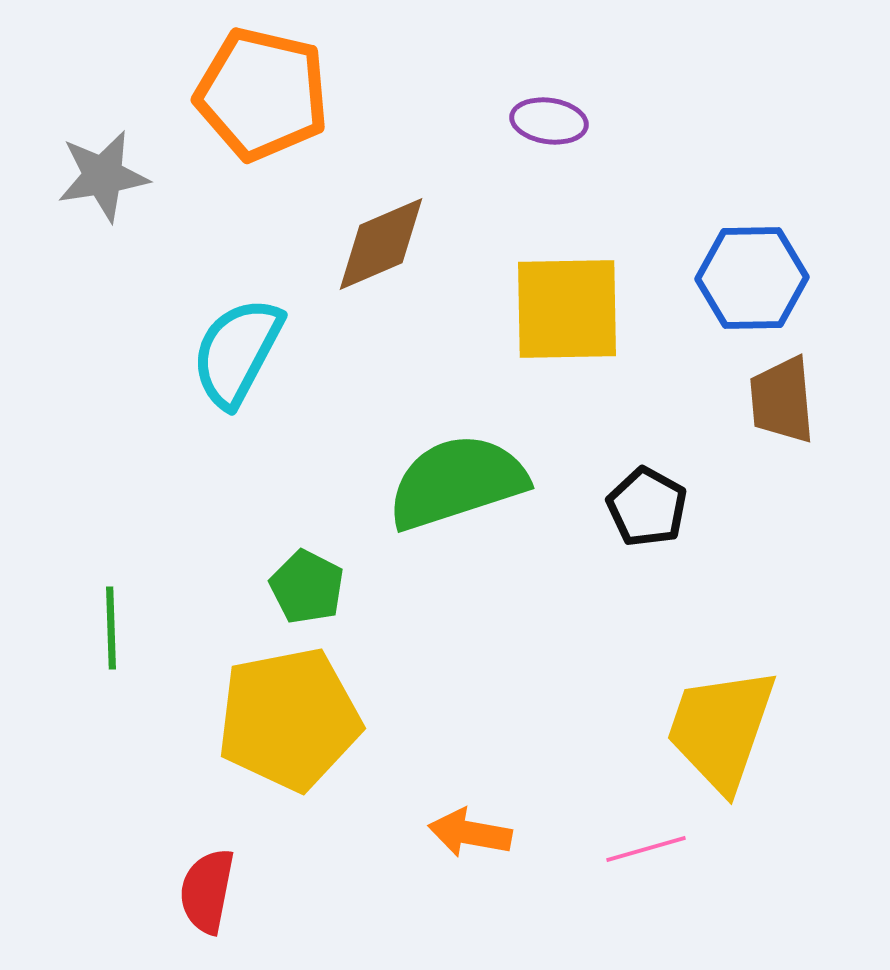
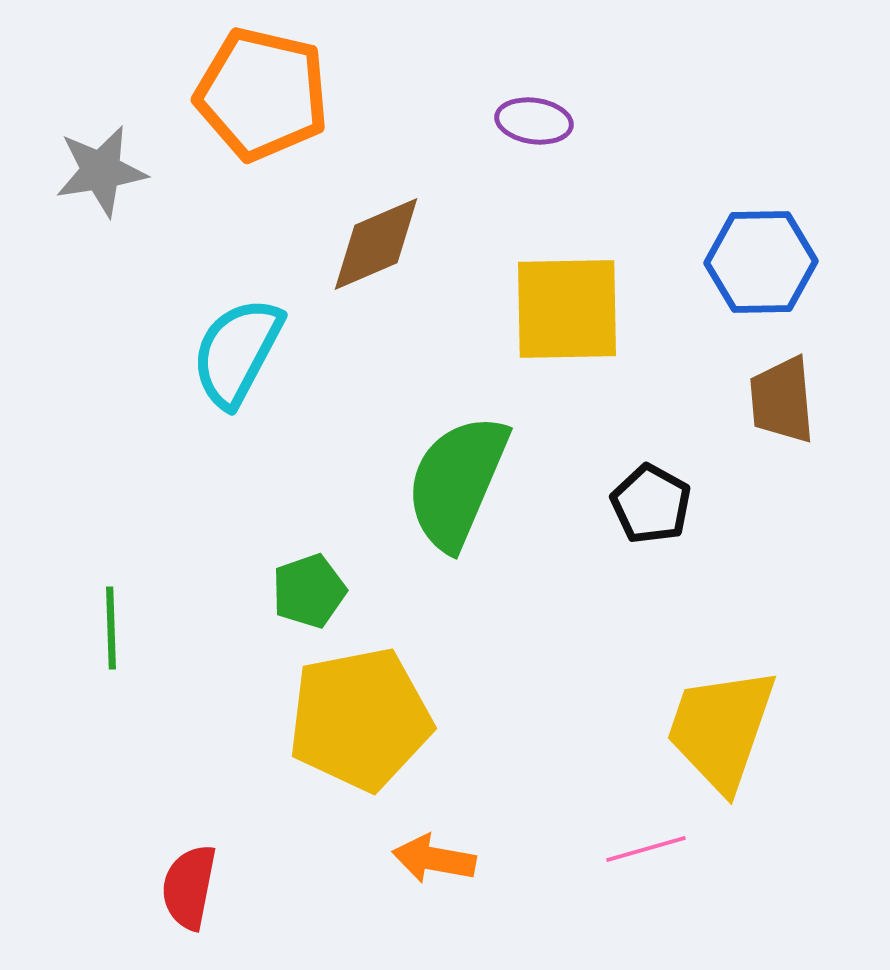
purple ellipse: moved 15 px left
gray star: moved 2 px left, 5 px up
brown diamond: moved 5 px left
blue hexagon: moved 9 px right, 16 px up
green semicircle: rotated 49 degrees counterclockwise
black pentagon: moved 4 px right, 3 px up
green pentagon: moved 2 px right, 4 px down; rotated 26 degrees clockwise
yellow pentagon: moved 71 px right
orange arrow: moved 36 px left, 26 px down
red semicircle: moved 18 px left, 4 px up
